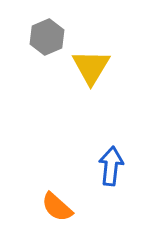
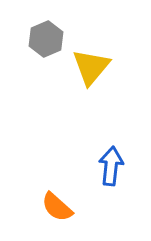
gray hexagon: moved 1 px left, 2 px down
yellow triangle: rotated 9 degrees clockwise
